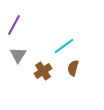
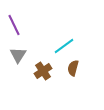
purple line: rotated 55 degrees counterclockwise
